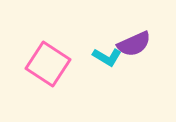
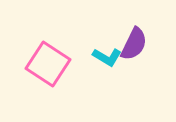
purple semicircle: rotated 40 degrees counterclockwise
